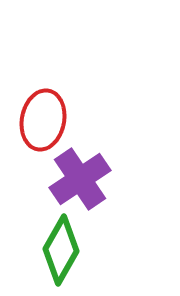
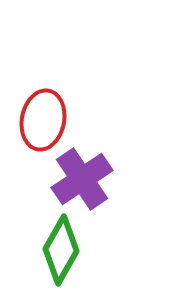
purple cross: moved 2 px right
